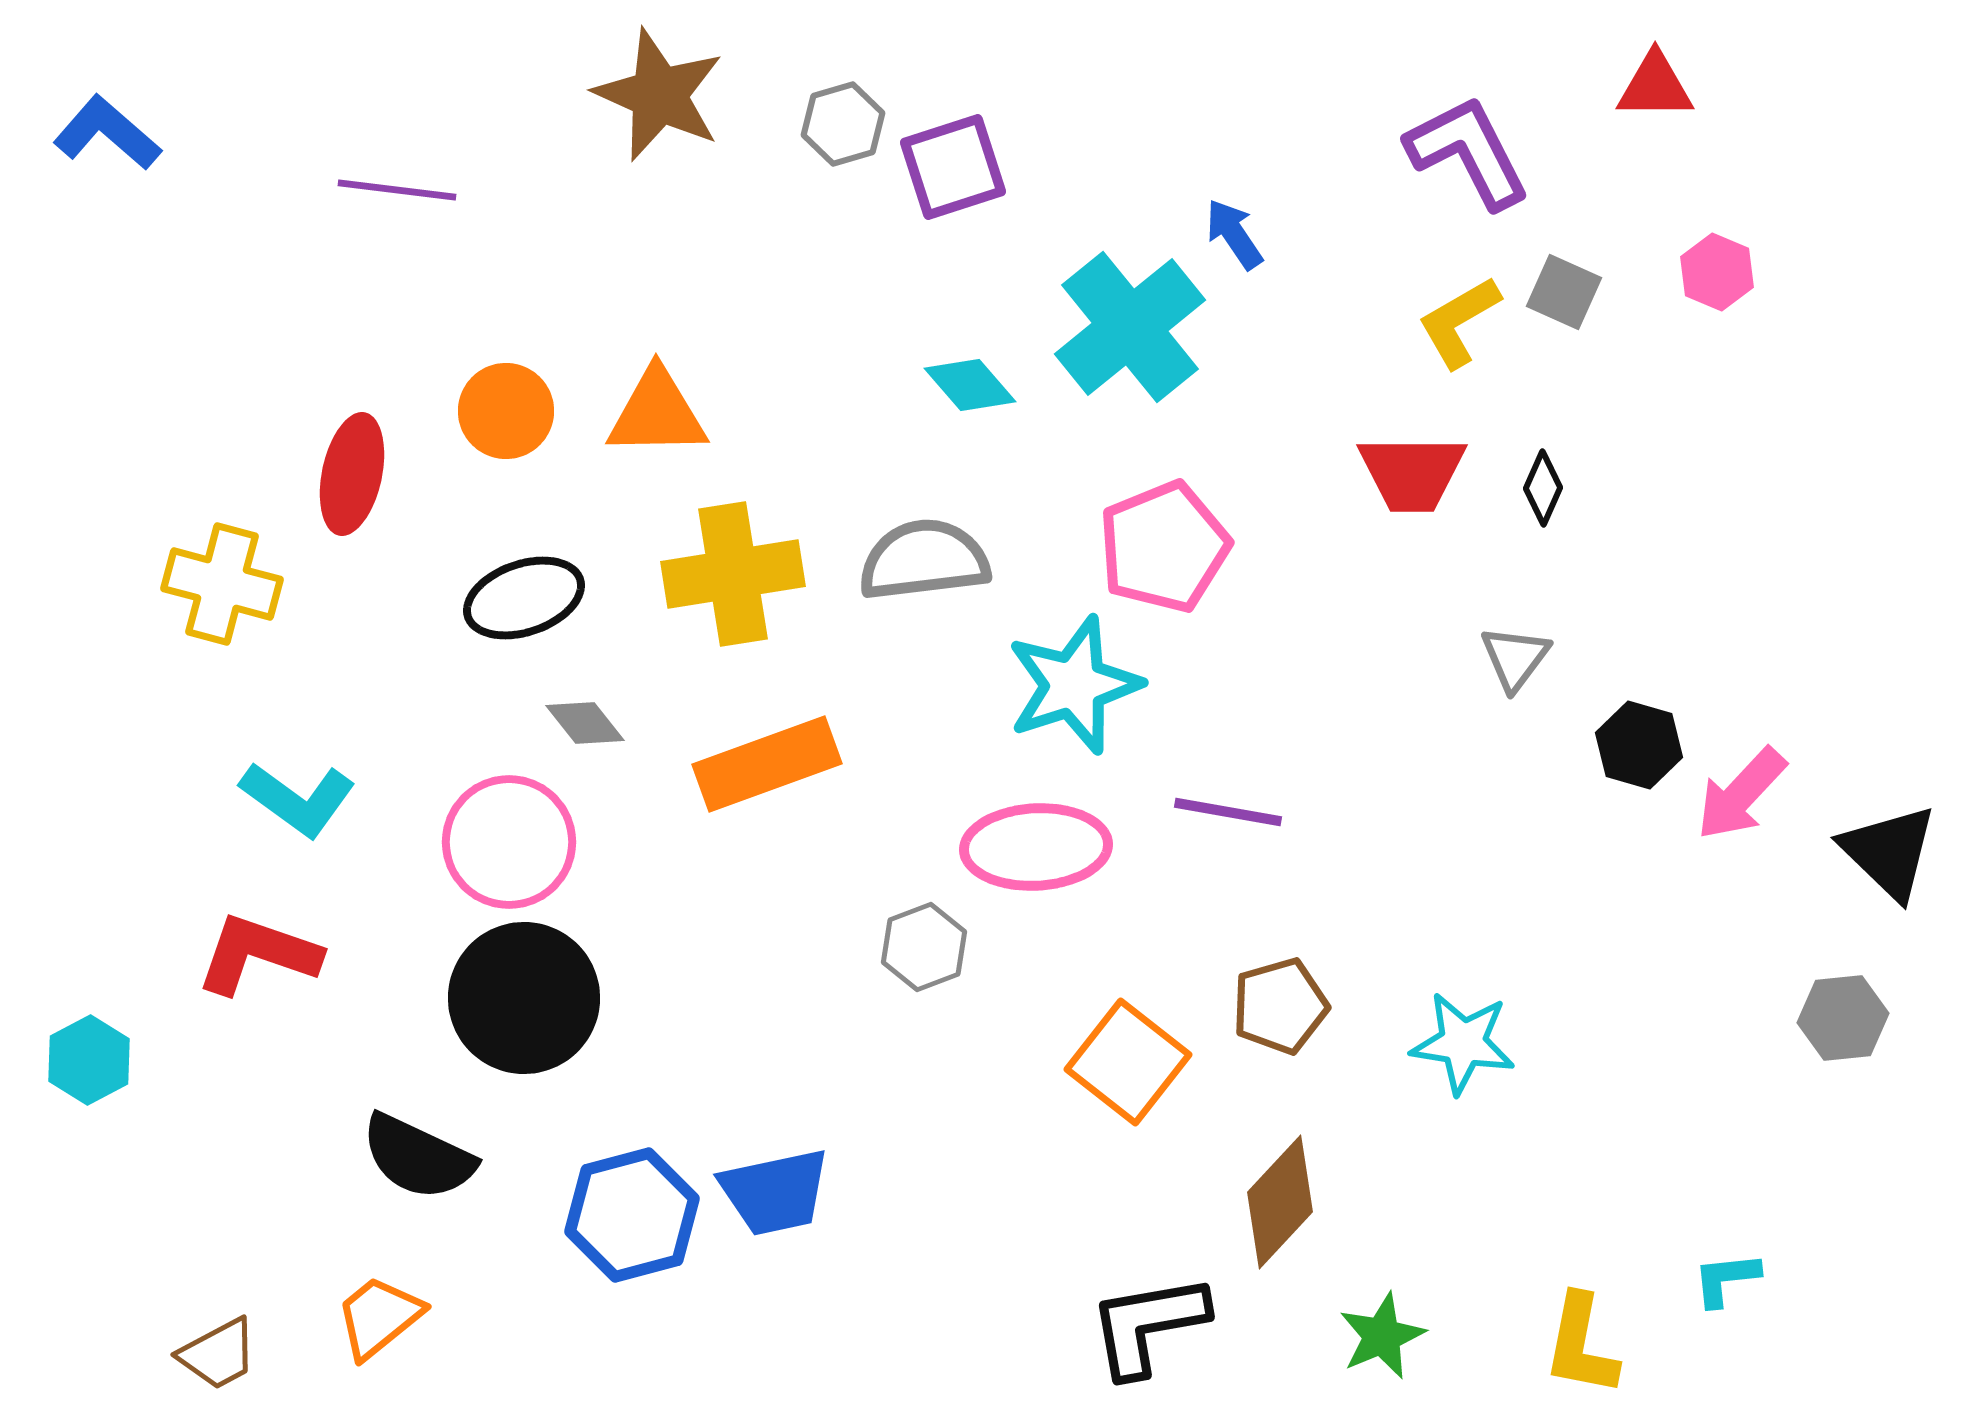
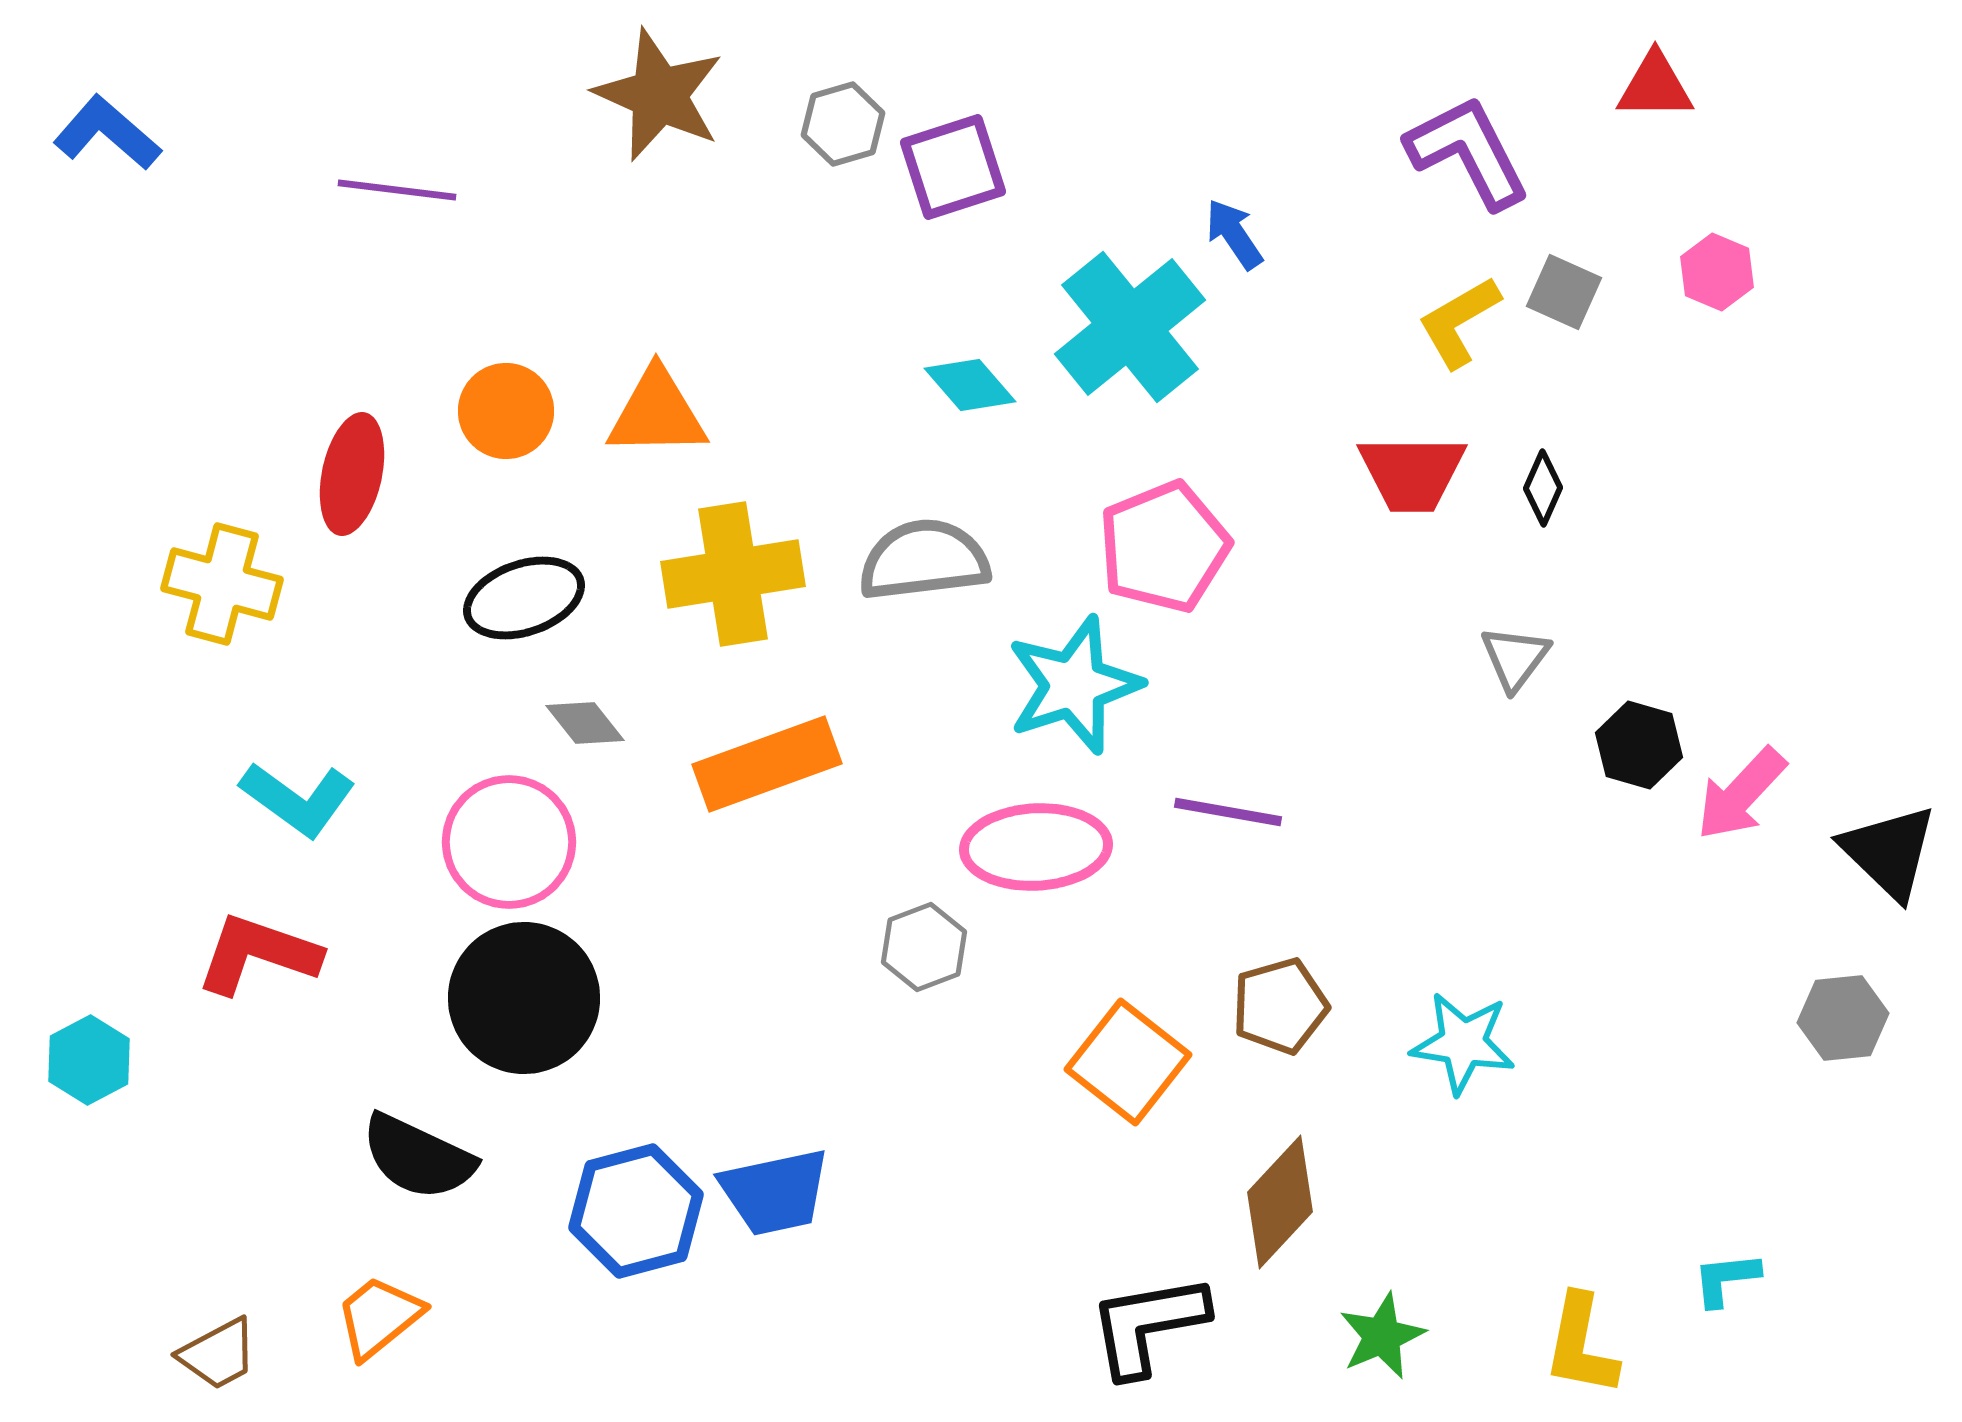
blue hexagon at (632, 1215): moved 4 px right, 4 px up
